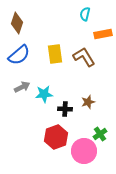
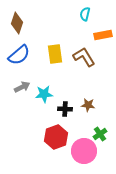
orange rectangle: moved 1 px down
brown star: moved 3 px down; rotated 24 degrees clockwise
